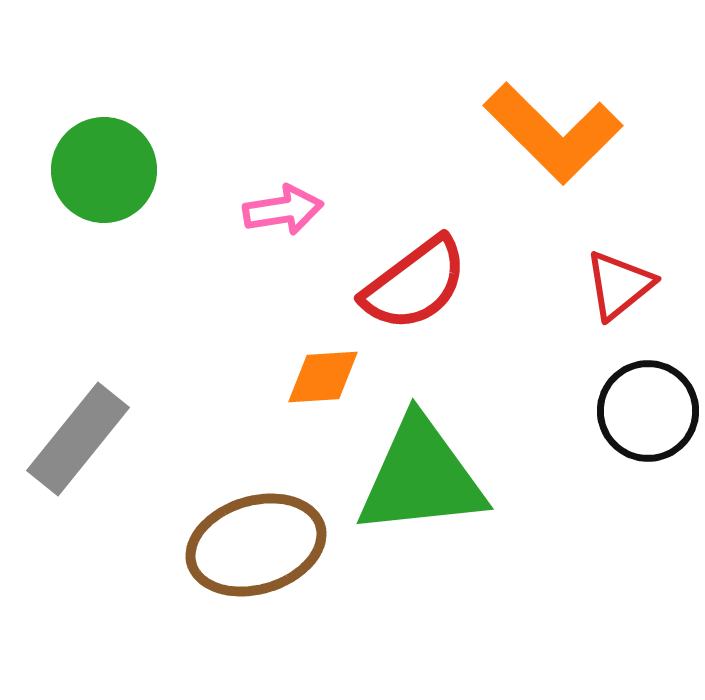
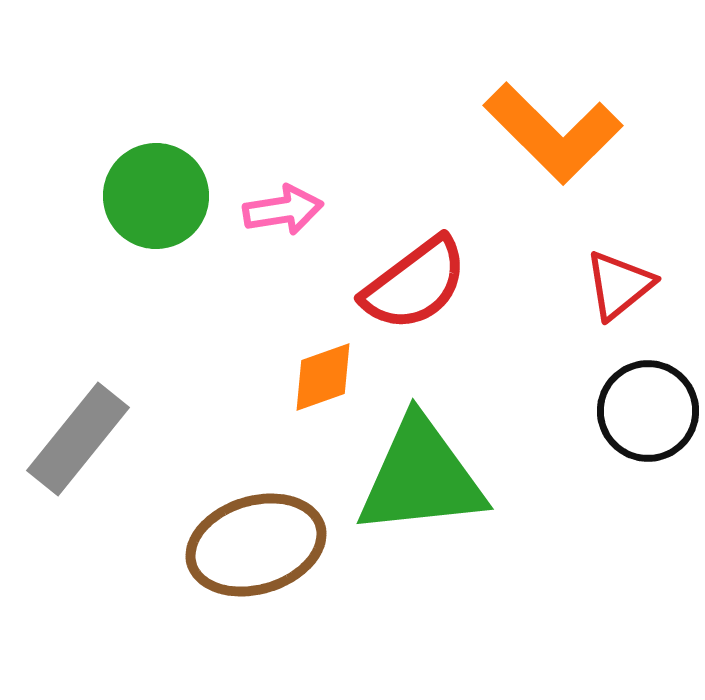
green circle: moved 52 px right, 26 px down
orange diamond: rotated 16 degrees counterclockwise
